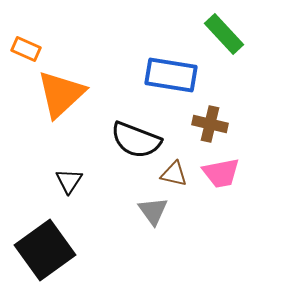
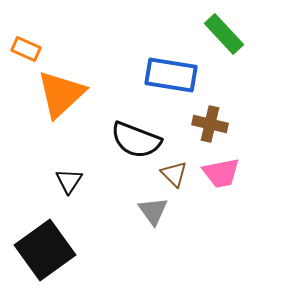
brown triangle: rotated 32 degrees clockwise
